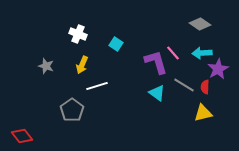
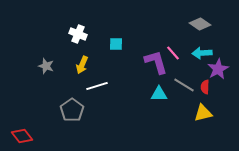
cyan square: rotated 32 degrees counterclockwise
cyan triangle: moved 2 px right, 1 px down; rotated 36 degrees counterclockwise
